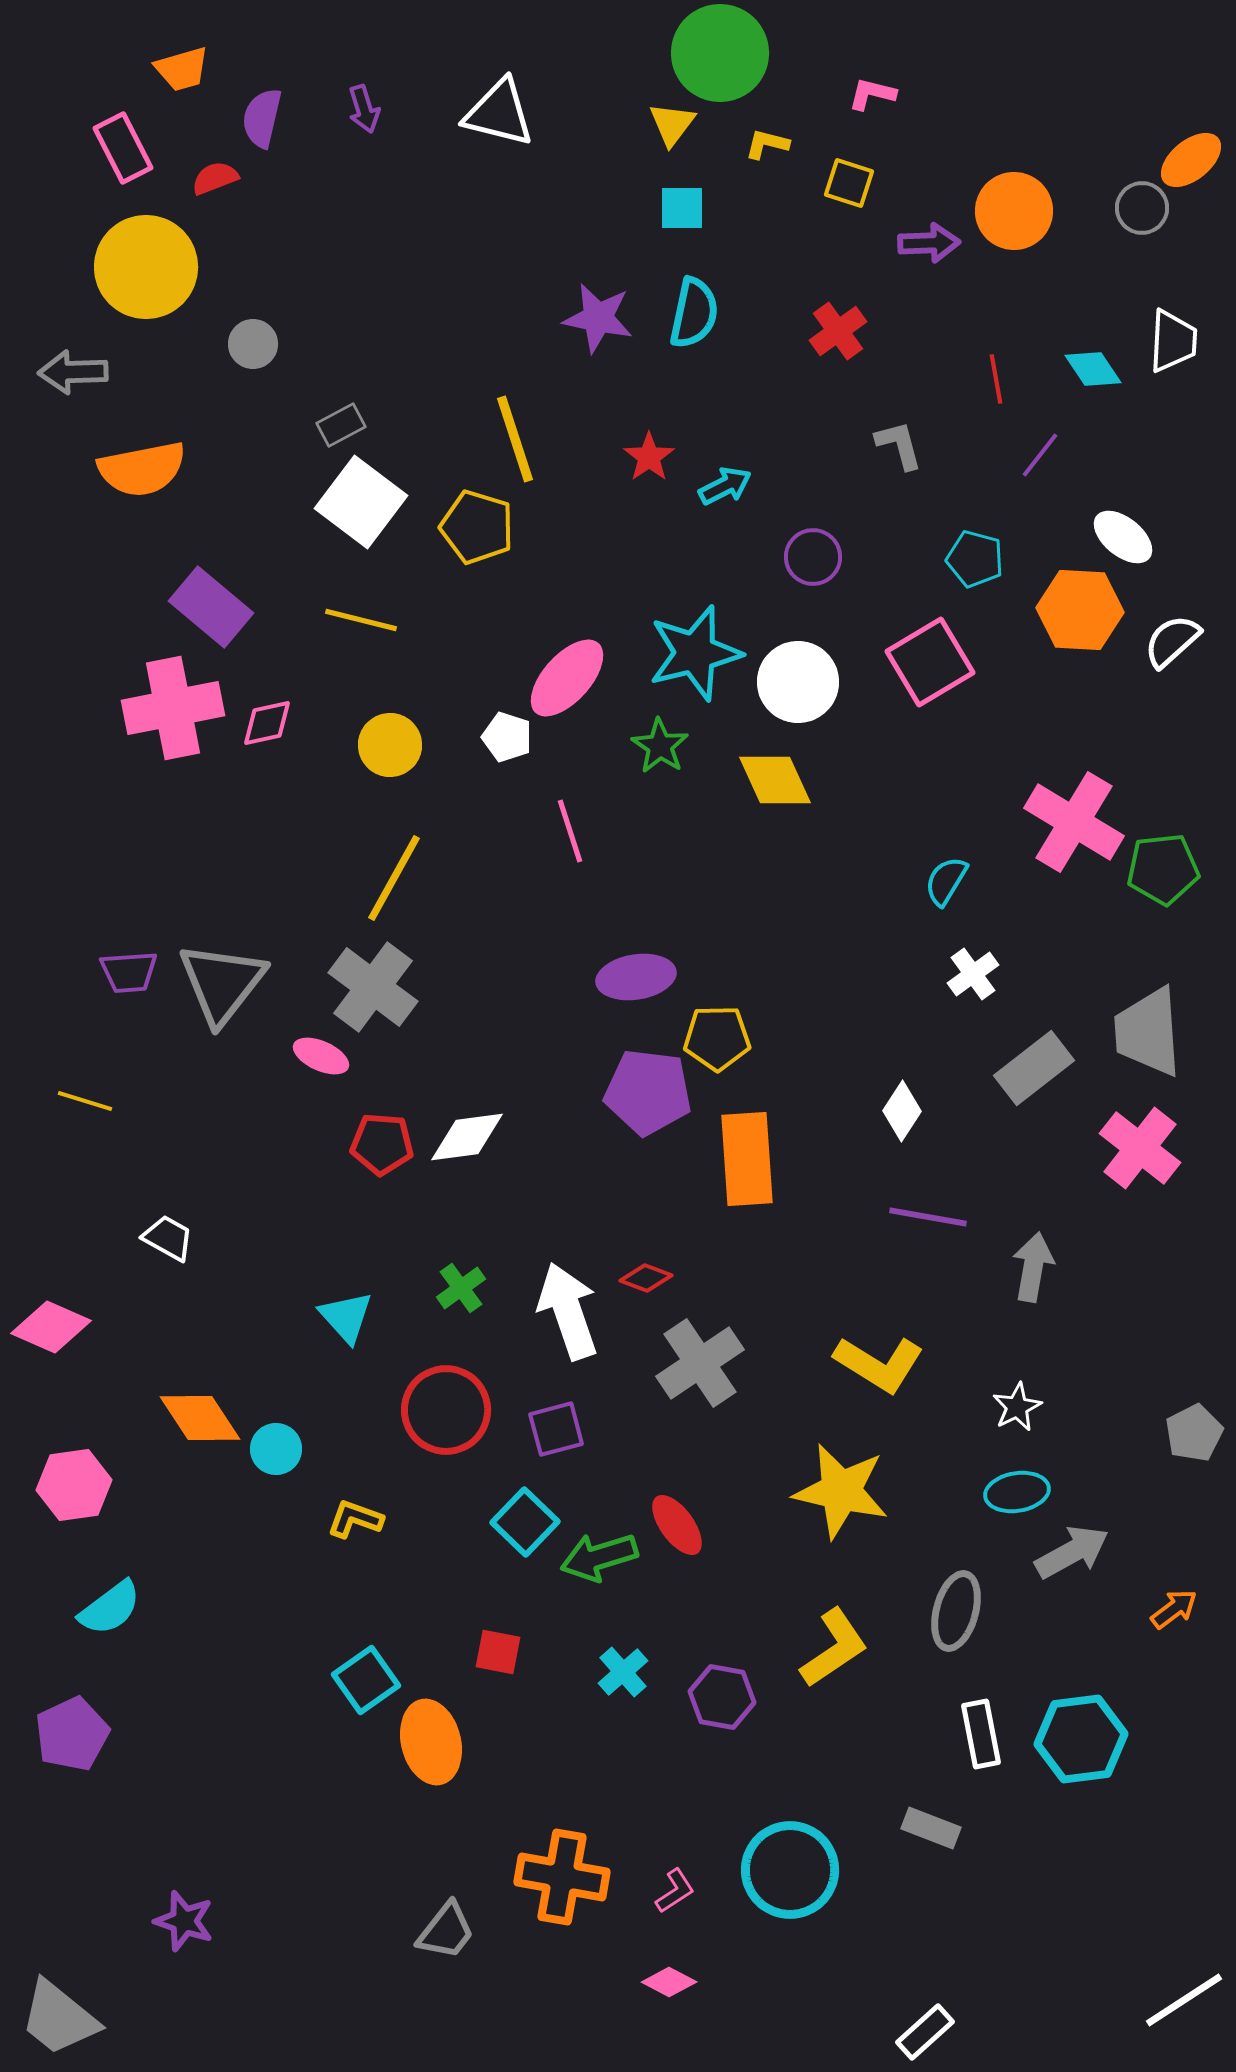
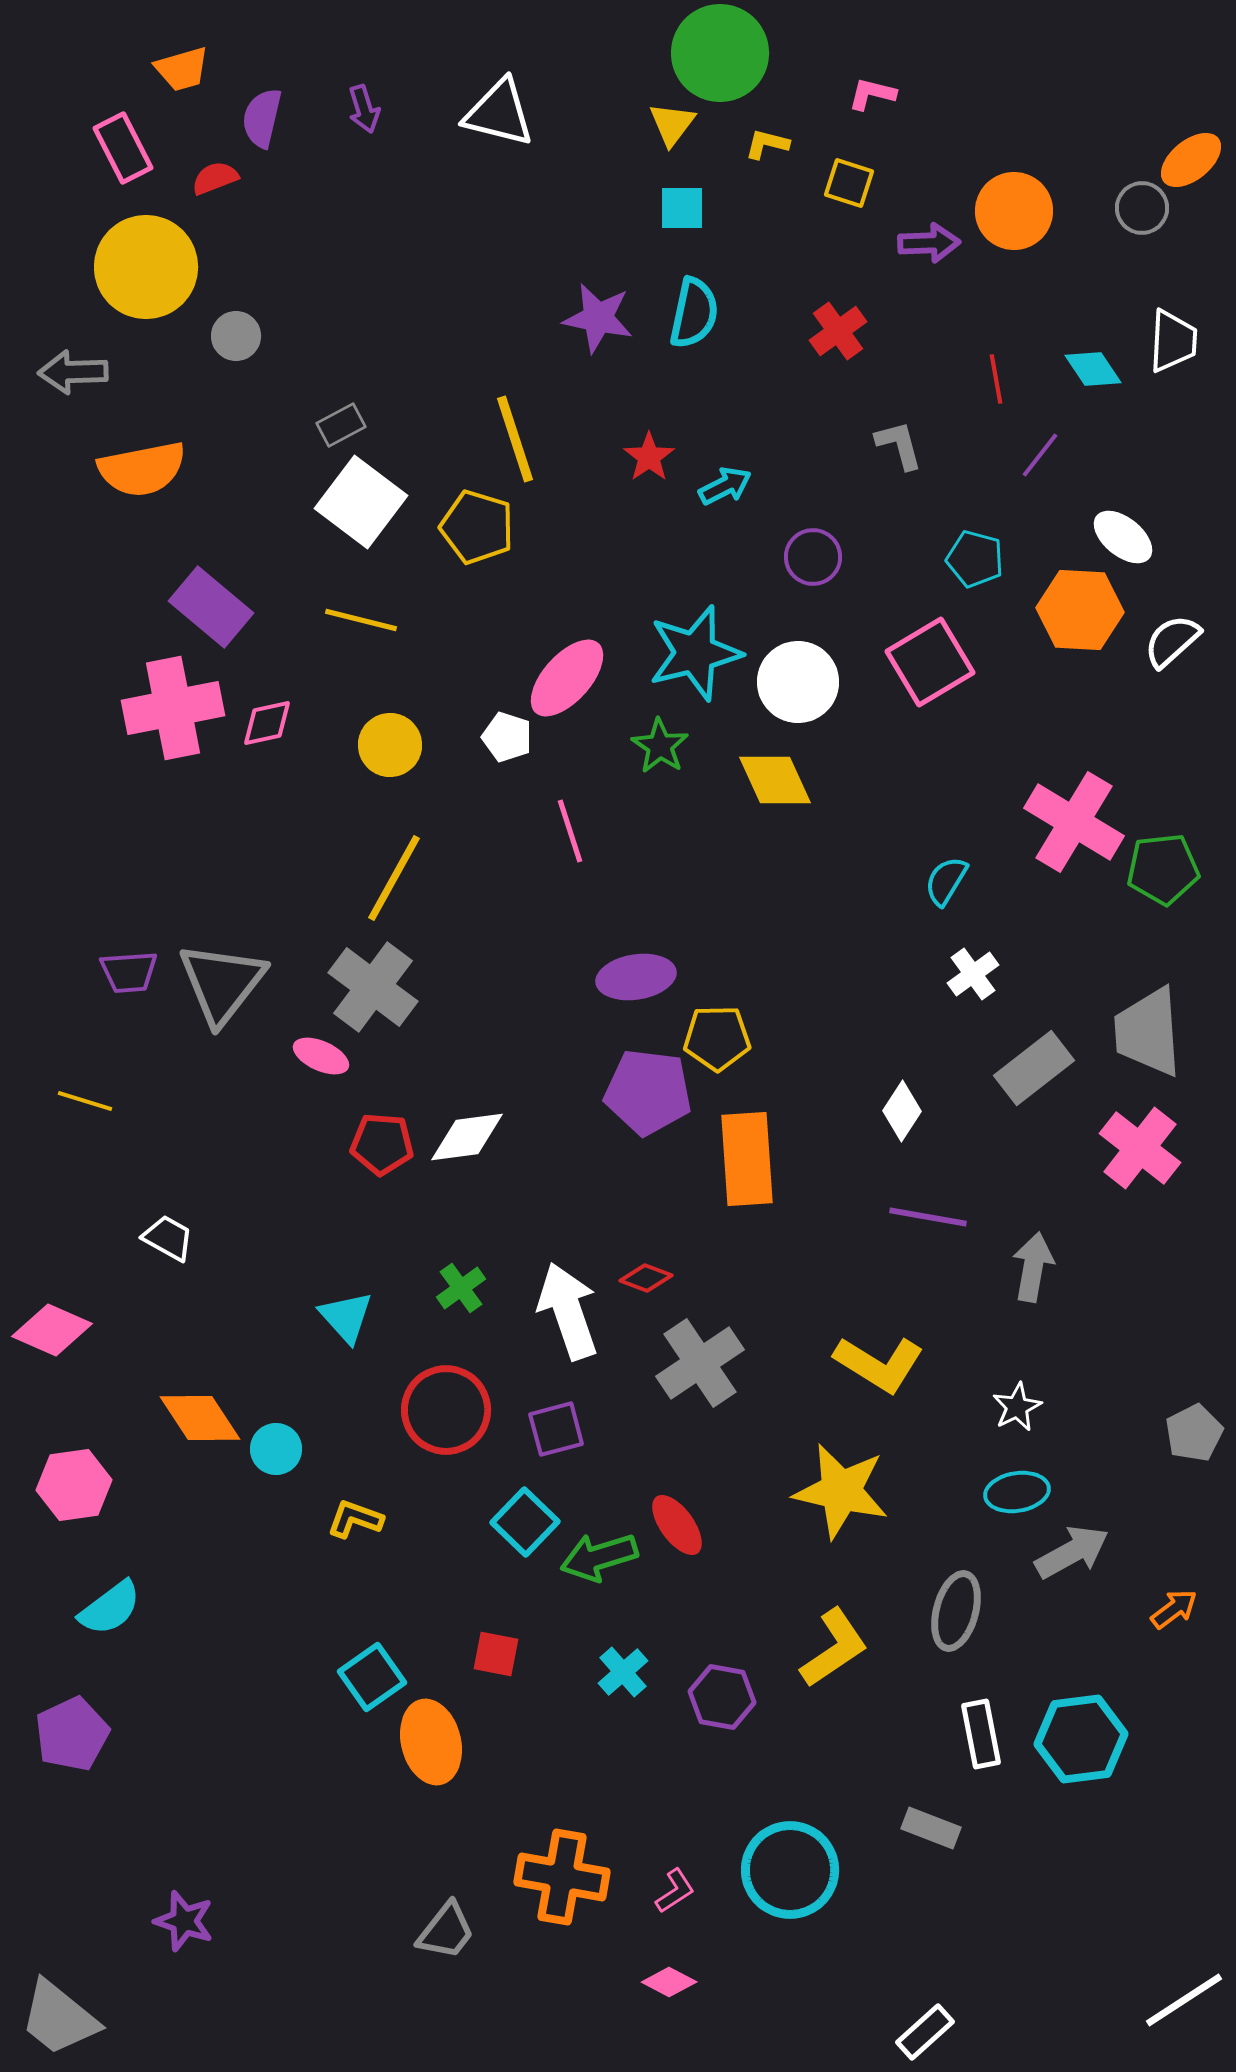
gray circle at (253, 344): moved 17 px left, 8 px up
pink diamond at (51, 1327): moved 1 px right, 3 px down
red square at (498, 1652): moved 2 px left, 2 px down
cyan square at (366, 1680): moved 6 px right, 3 px up
